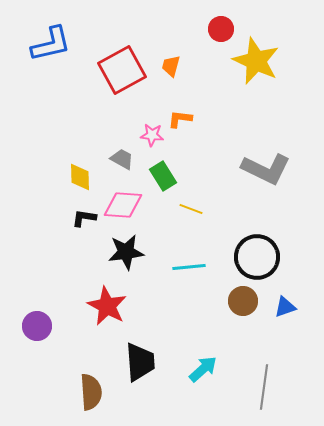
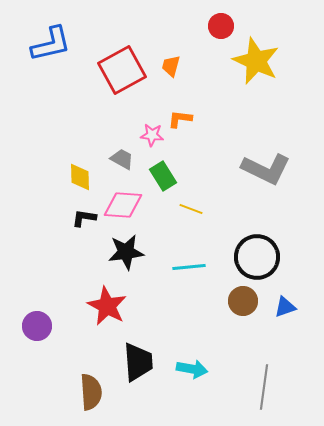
red circle: moved 3 px up
black trapezoid: moved 2 px left
cyan arrow: moved 11 px left; rotated 52 degrees clockwise
